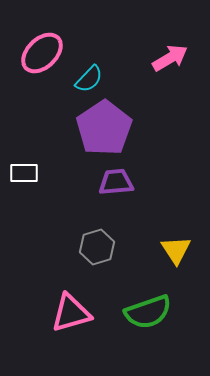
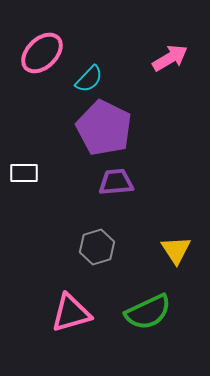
purple pentagon: rotated 12 degrees counterclockwise
green semicircle: rotated 6 degrees counterclockwise
